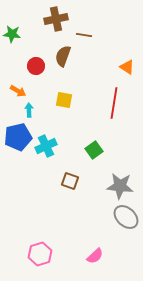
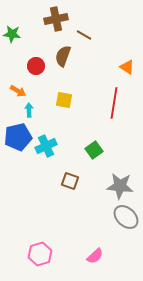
brown line: rotated 21 degrees clockwise
